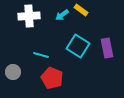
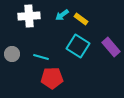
yellow rectangle: moved 9 px down
purple rectangle: moved 4 px right, 1 px up; rotated 30 degrees counterclockwise
cyan line: moved 2 px down
gray circle: moved 1 px left, 18 px up
red pentagon: rotated 25 degrees counterclockwise
